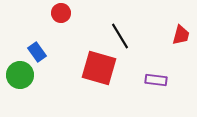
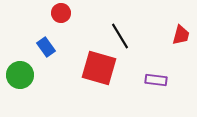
blue rectangle: moved 9 px right, 5 px up
